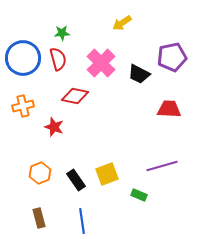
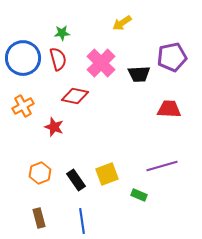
black trapezoid: rotated 30 degrees counterclockwise
orange cross: rotated 15 degrees counterclockwise
